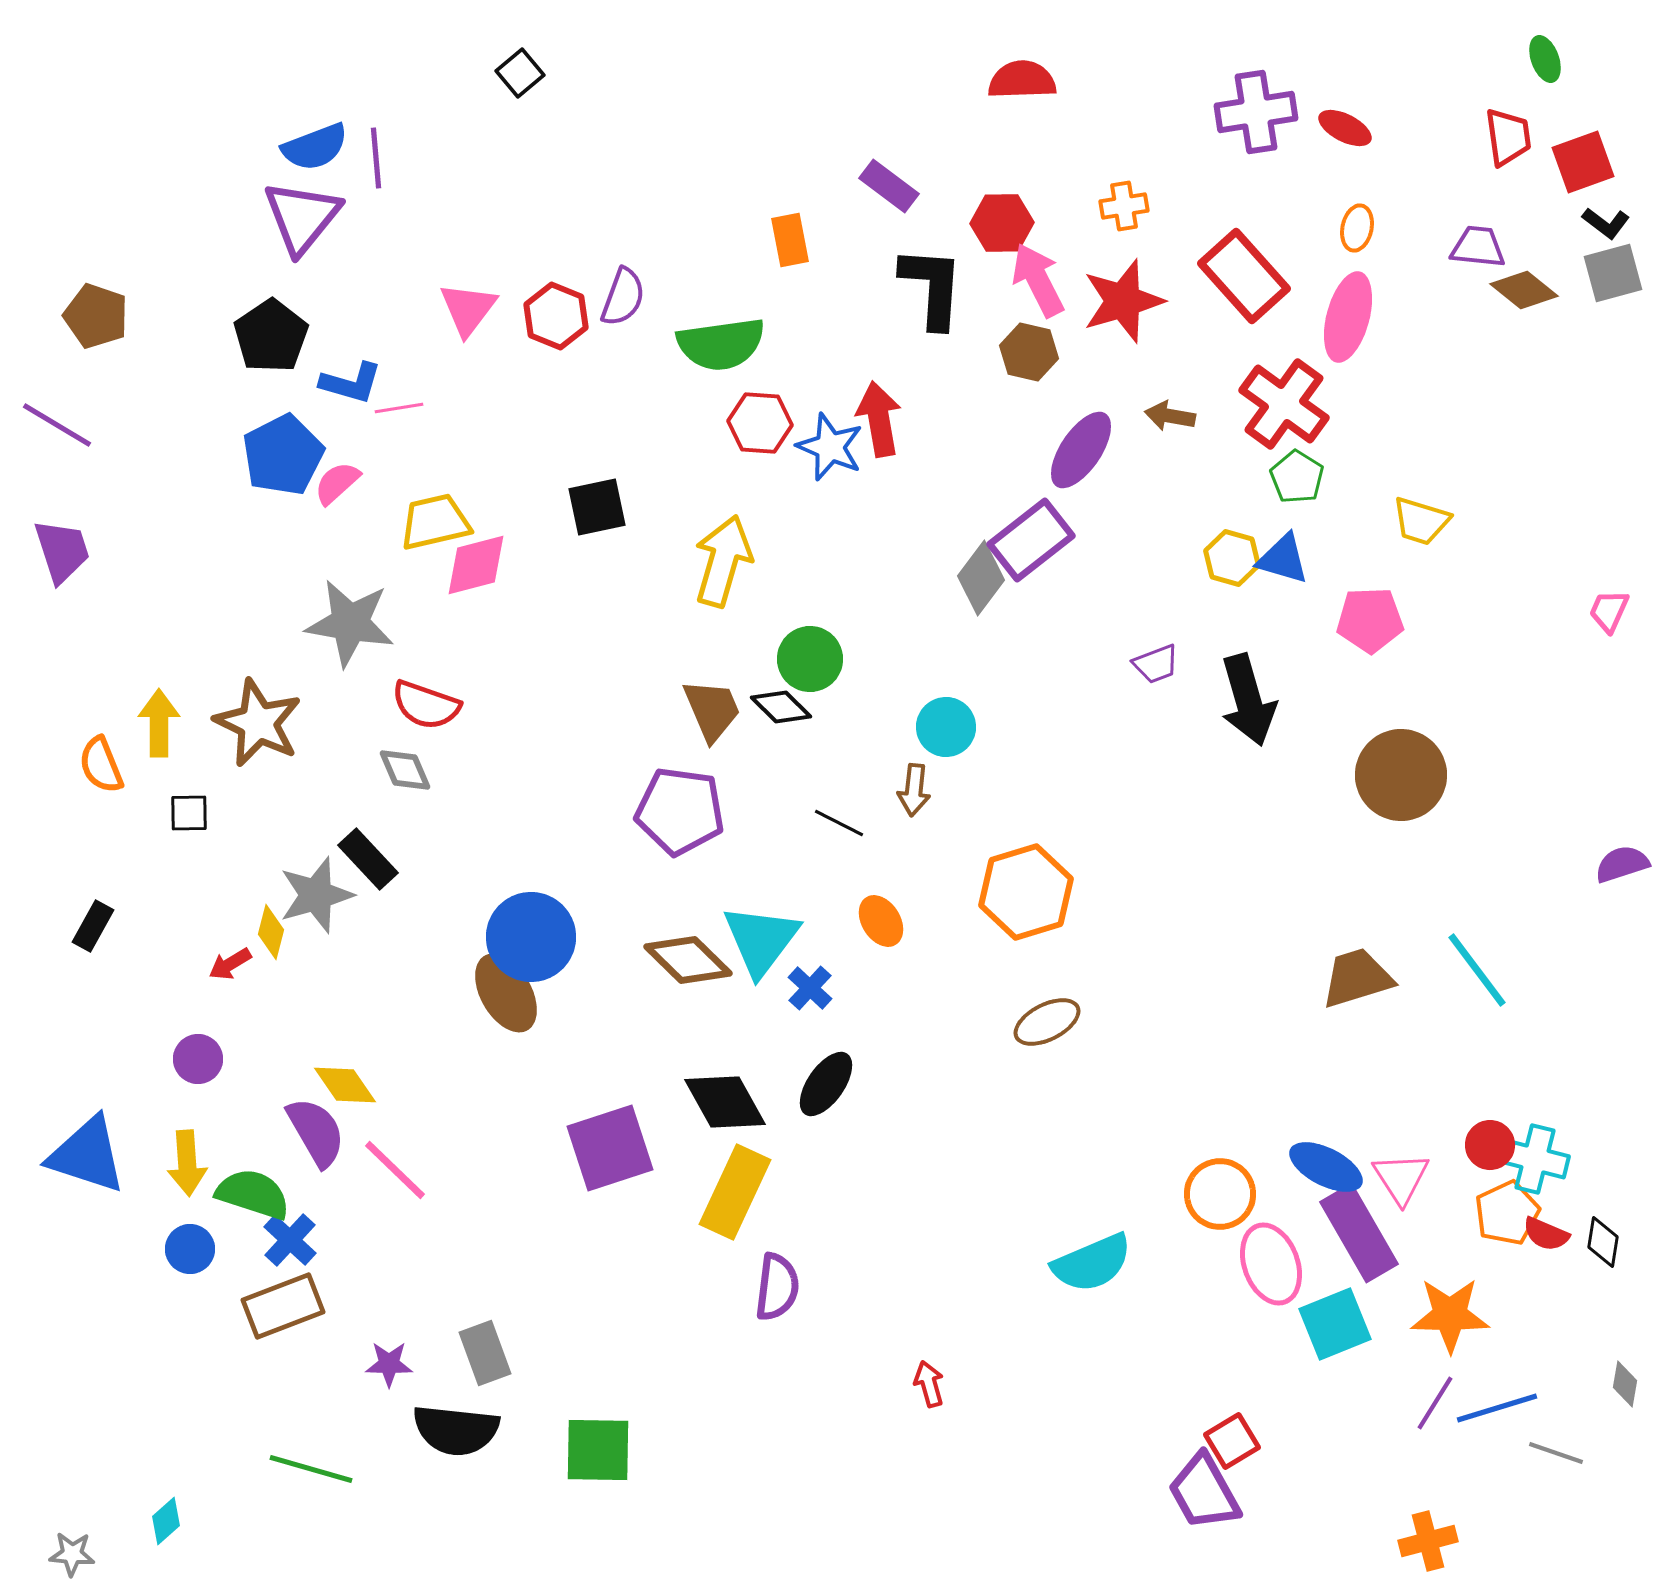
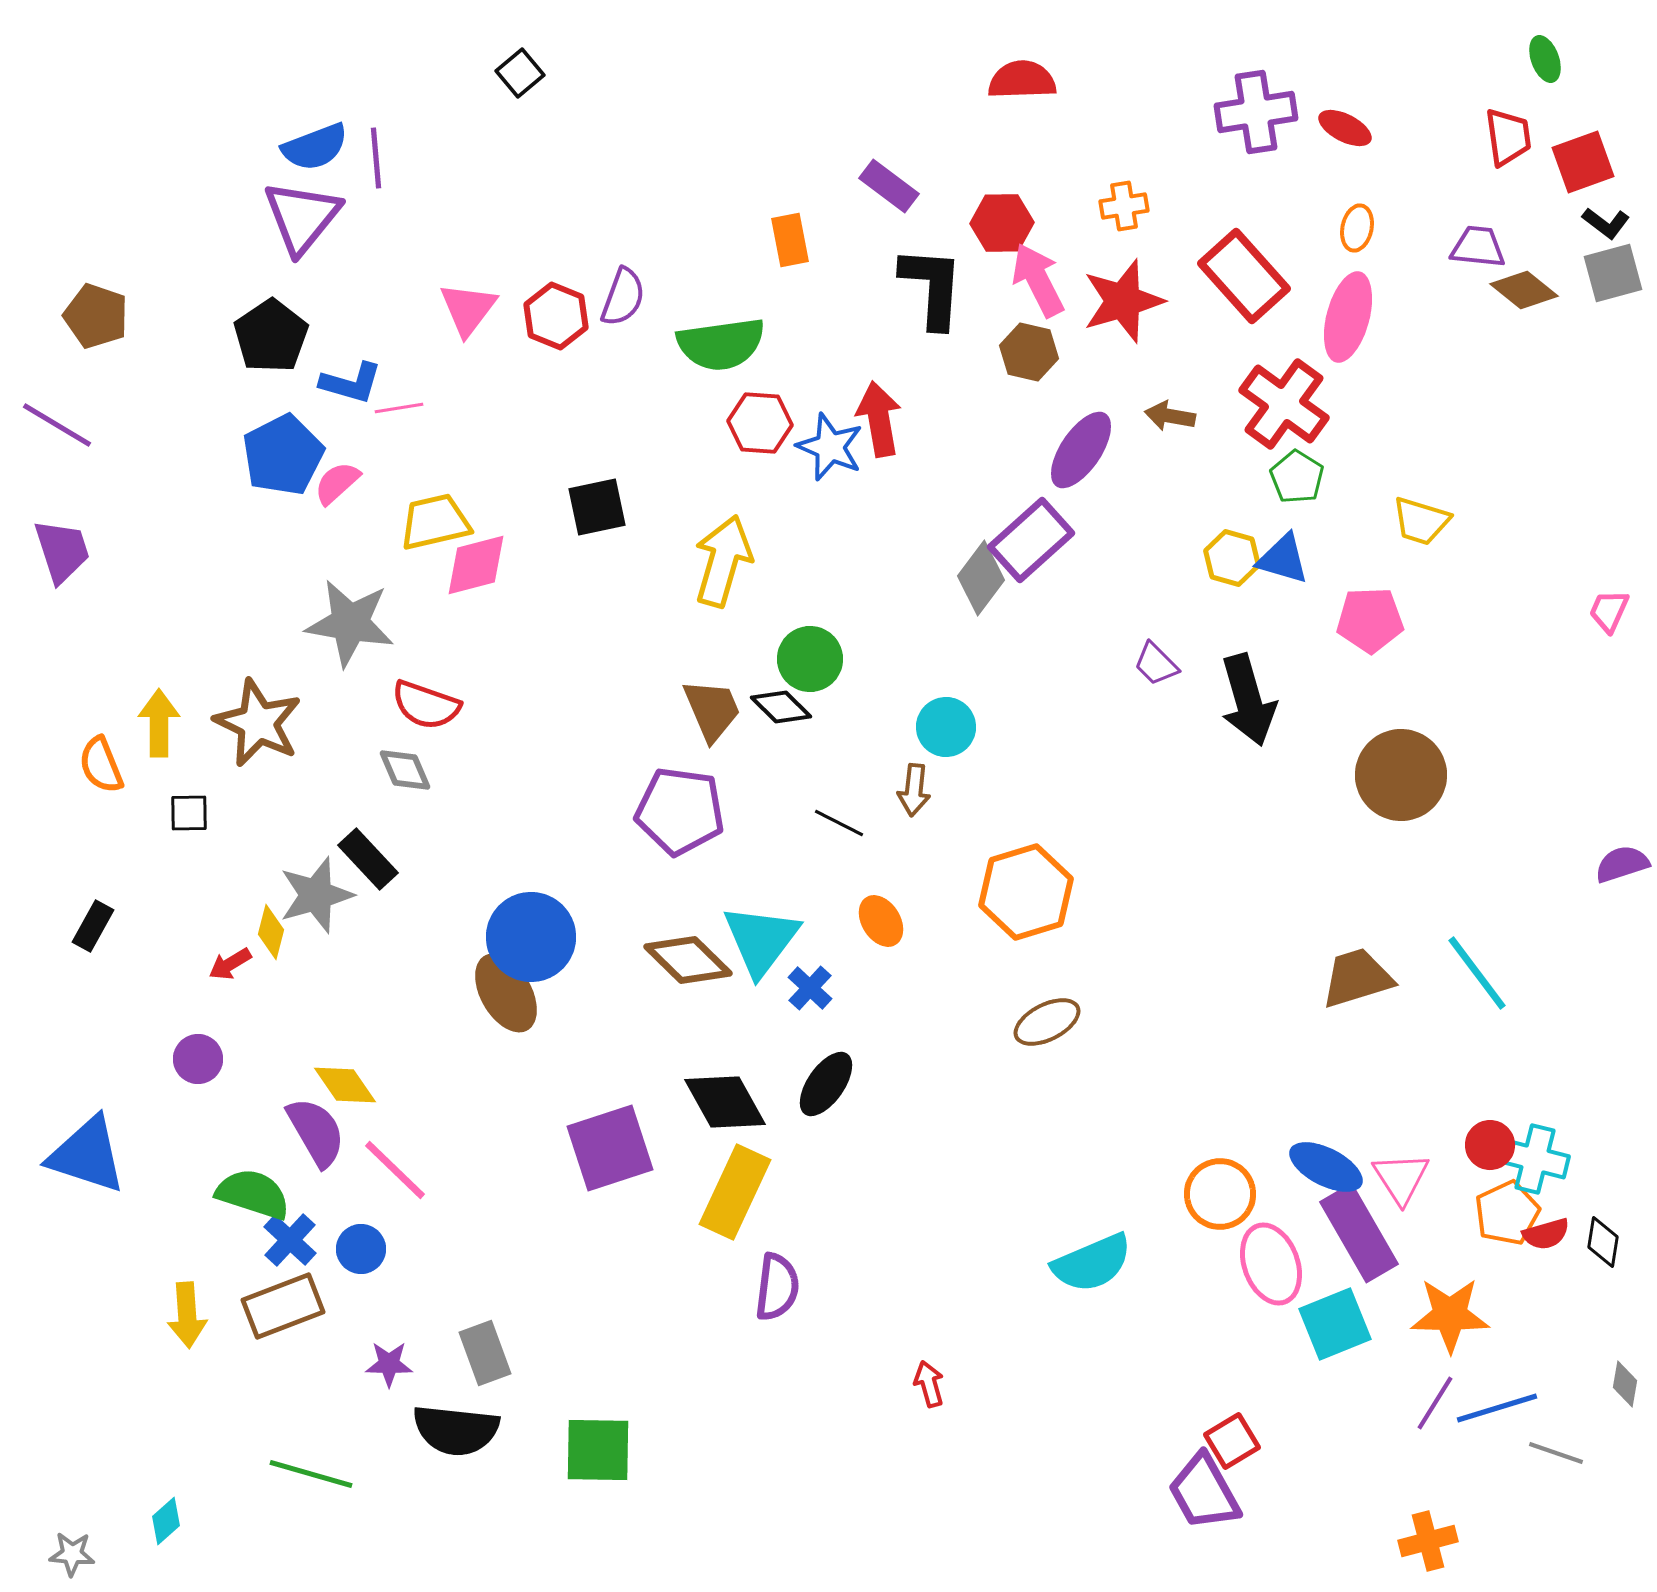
purple rectangle at (1031, 540): rotated 4 degrees counterclockwise
purple trapezoid at (1156, 664): rotated 66 degrees clockwise
cyan line at (1477, 970): moved 3 px down
yellow arrow at (187, 1163): moved 152 px down
red semicircle at (1546, 1234): rotated 39 degrees counterclockwise
blue circle at (190, 1249): moved 171 px right
green line at (311, 1469): moved 5 px down
